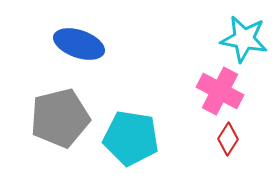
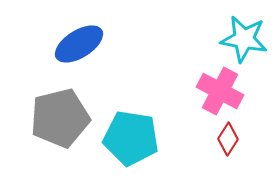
blue ellipse: rotated 51 degrees counterclockwise
